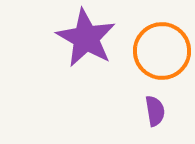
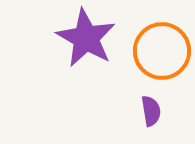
purple semicircle: moved 4 px left
